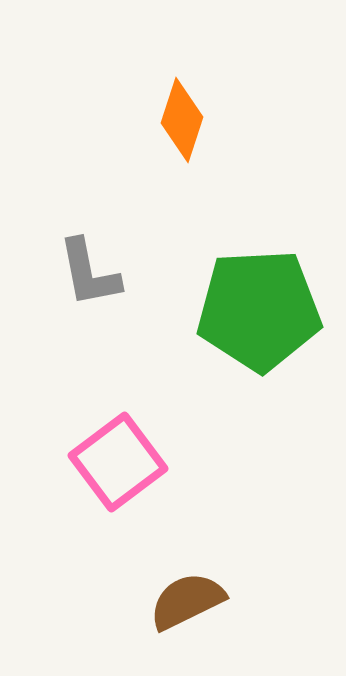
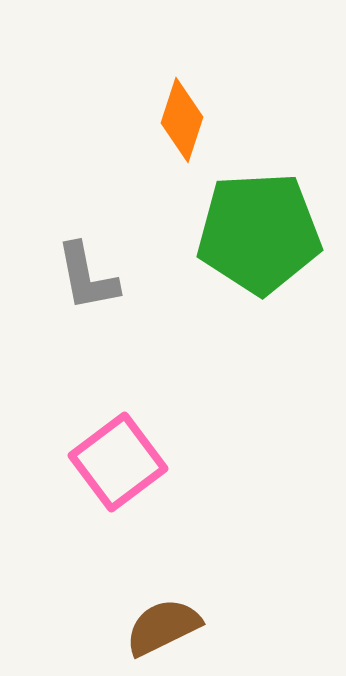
gray L-shape: moved 2 px left, 4 px down
green pentagon: moved 77 px up
brown semicircle: moved 24 px left, 26 px down
